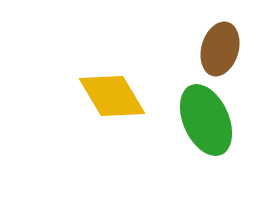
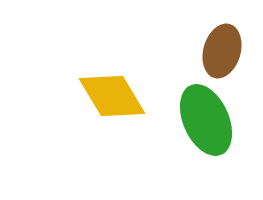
brown ellipse: moved 2 px right, 2 px down
